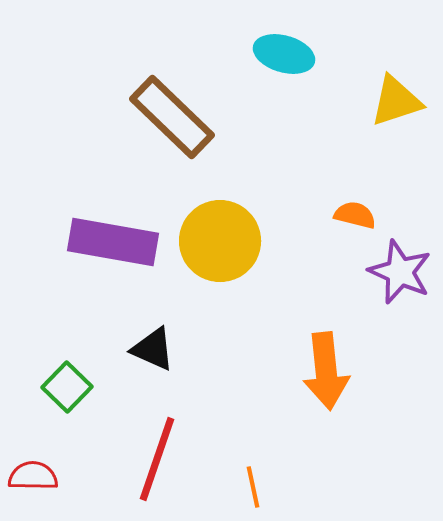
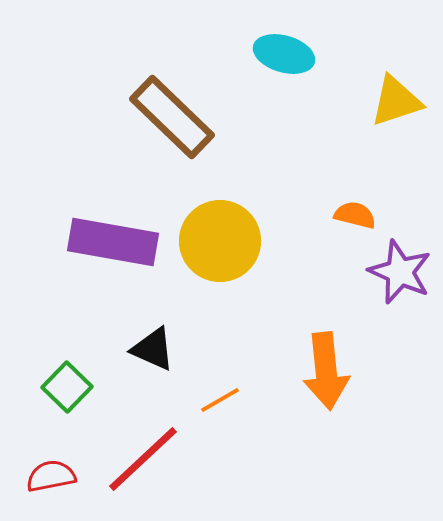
red line: moved 14 px left; rotated 28 degrees clockwise
red semicircle: moved 18 px right; rotated 12 degrees counterclockwise
orange line: moved 33 px left, 87 px up; rotated 72 degrees clockwise
